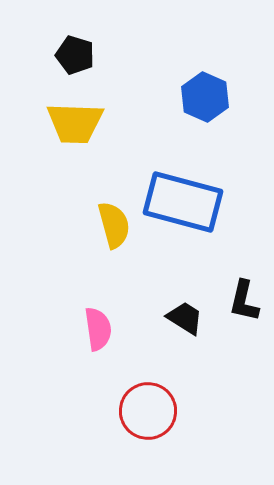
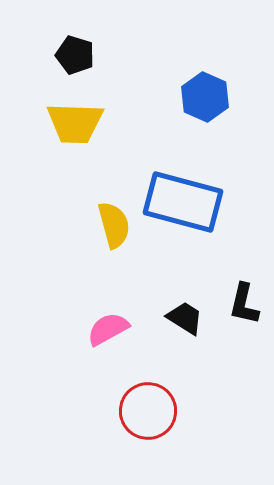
black L-shape: moved 3 px down
pink semicircle: moved 10 px right; rotated 111 degrees counterclockwise
